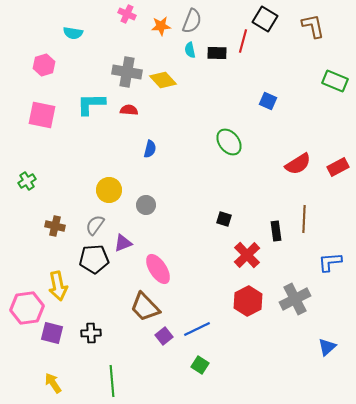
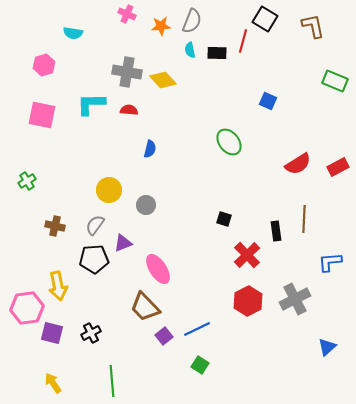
black cross at (91, 333): rotated 24 degrees counterclockwise
